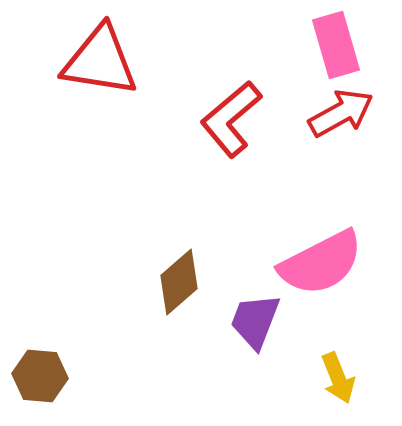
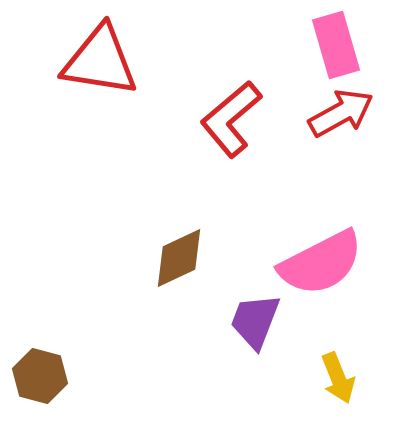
brown diamond: moved 24 px up; rotated 16 degrees clockwise
brown hexagon: rotated 10 degrees clockwise
